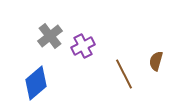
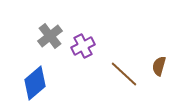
brown semicircle: moved 3 px right, 5 px down
brown line: rotated 20 degrees counterclockwise
blue diamond: moved 1 px left
